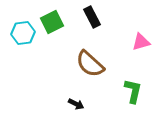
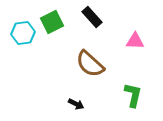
black rectangle: rotated 15 degrees counterclockwise
pink triangle: moved 6 px left, 1 px up; rotated 18 degrees clockwise
green L-shape: moved 4 px down
